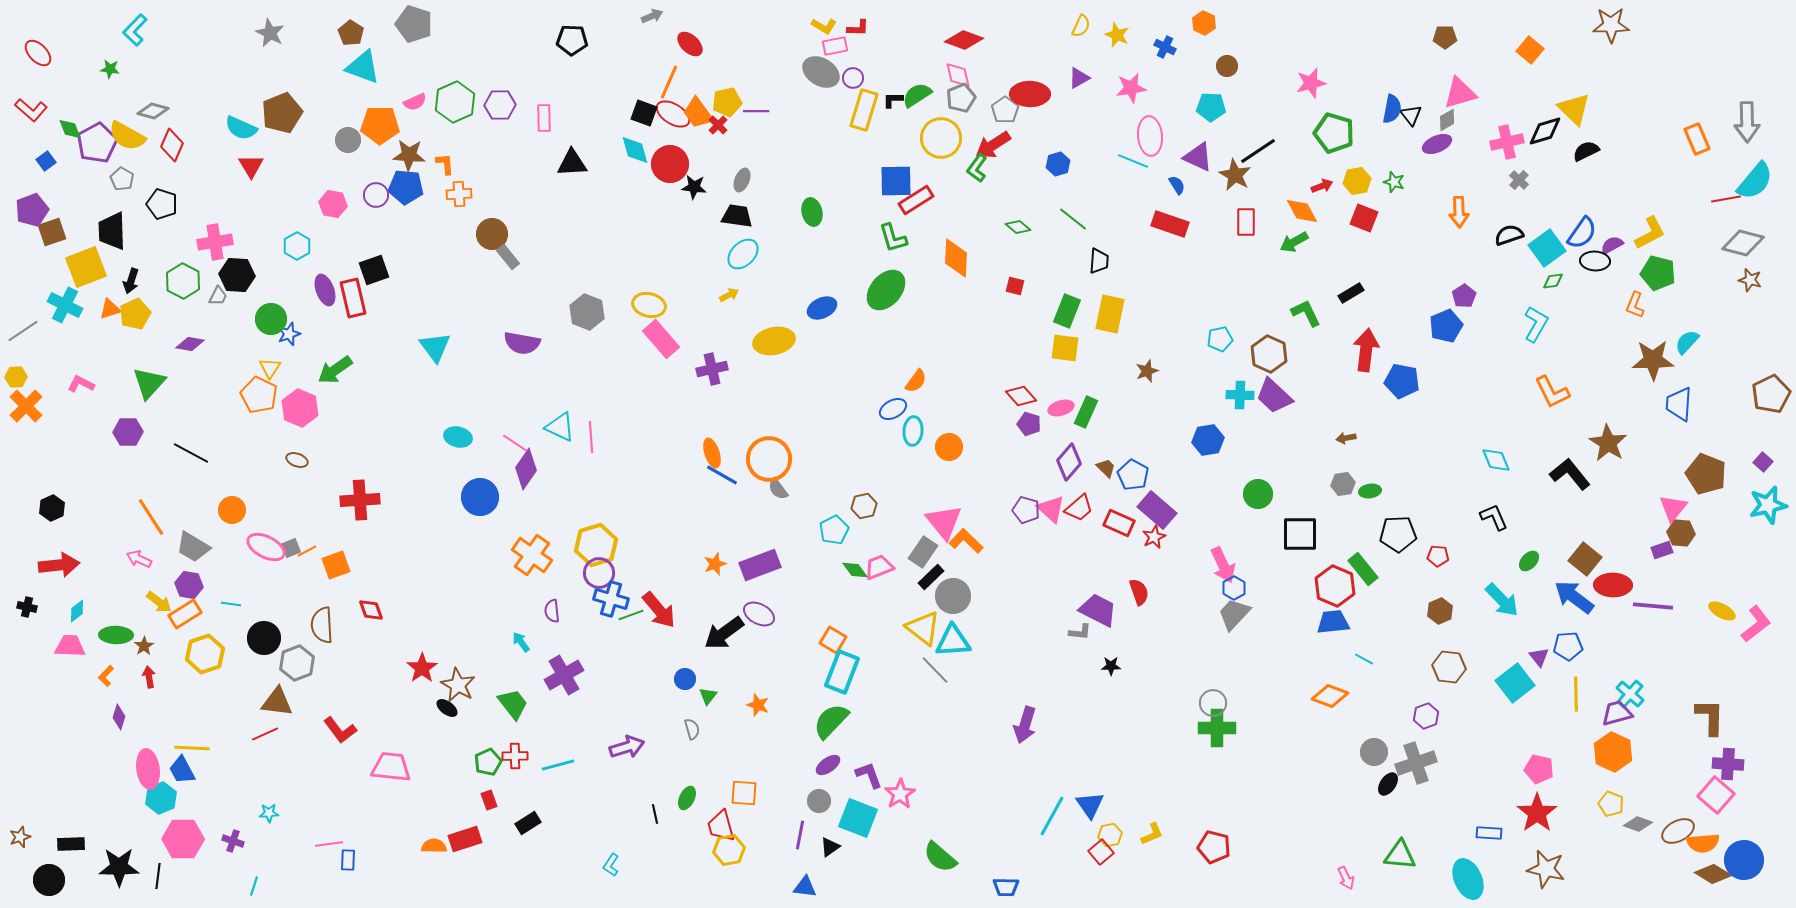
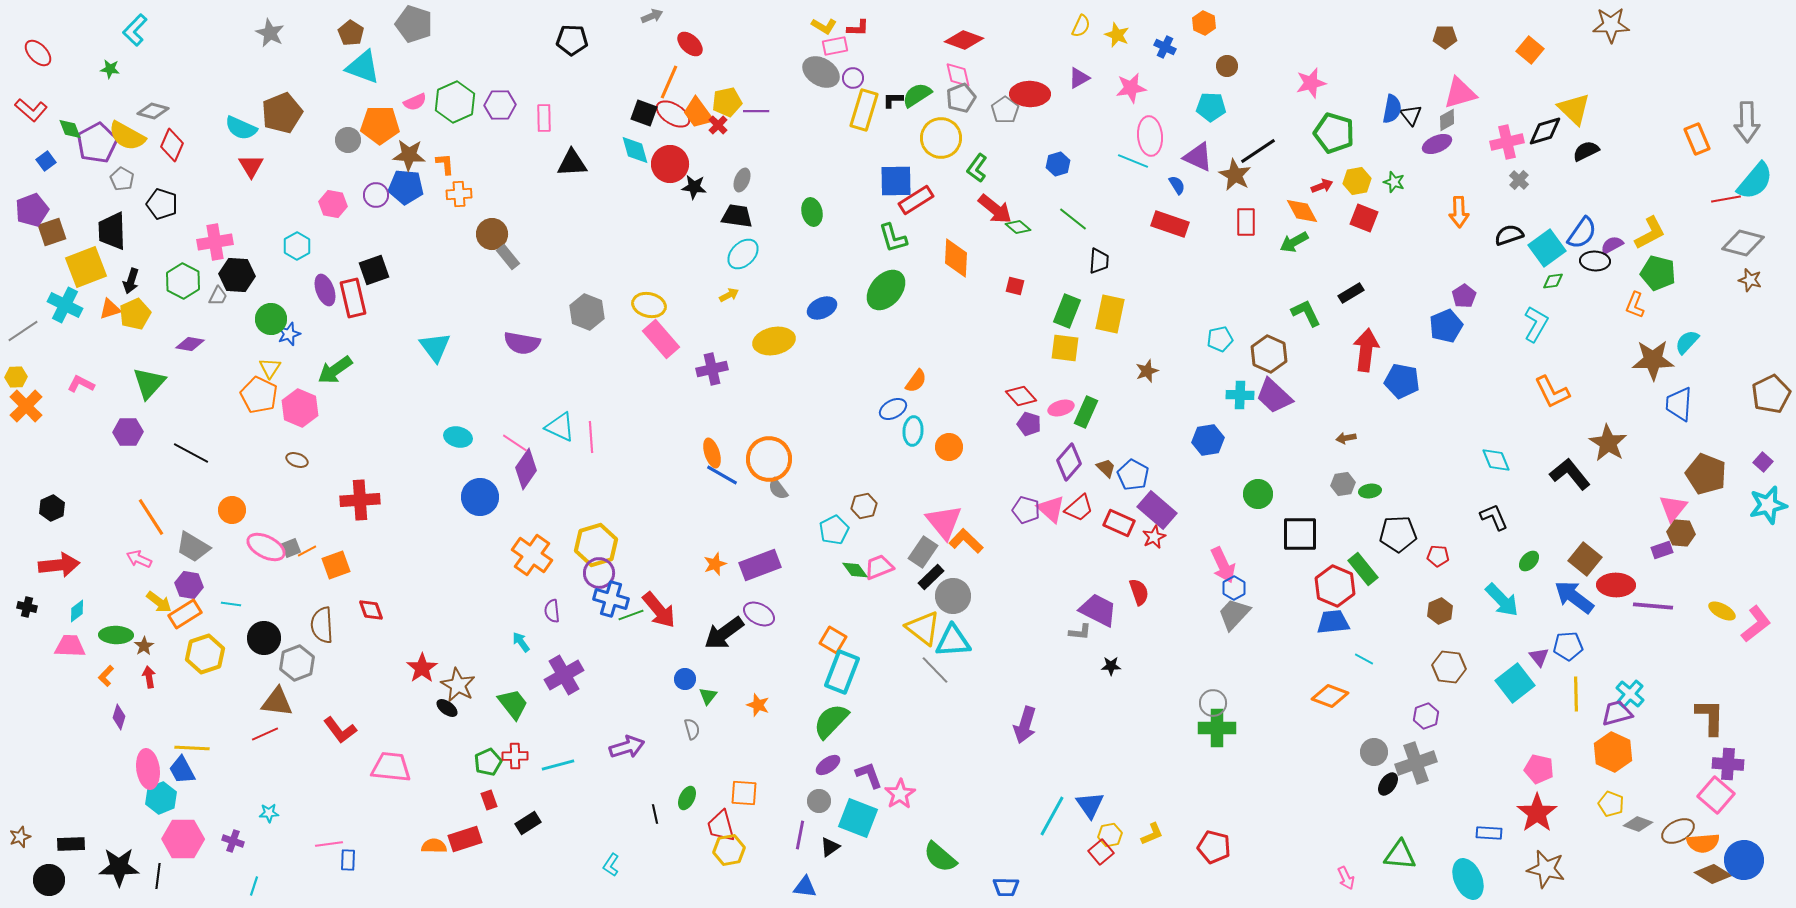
red arrow at (993, 145): moved 2 px right, 64 px down; rotated 108 degrees counterclockwise
red ellipse at (1613, 585): moved 3 px right
